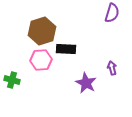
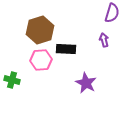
brown hexagon: moved 2 px left, 1 px up
purple arrow: moved 8 px left, 28 px up
